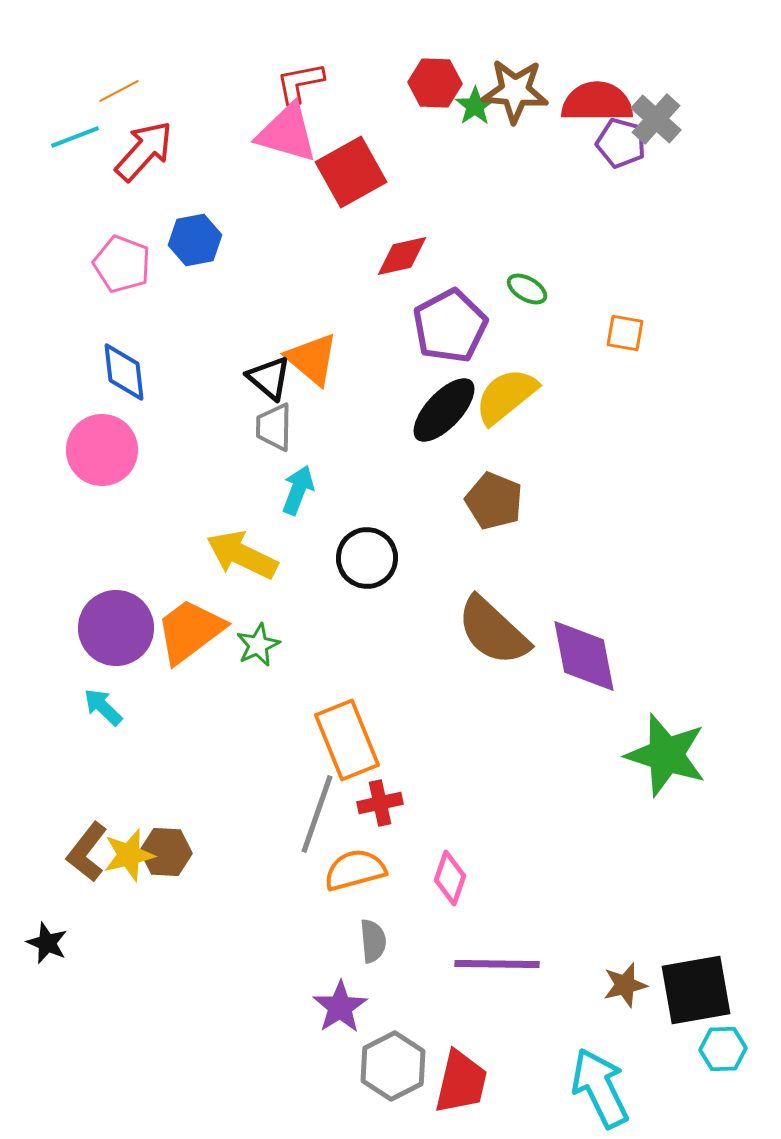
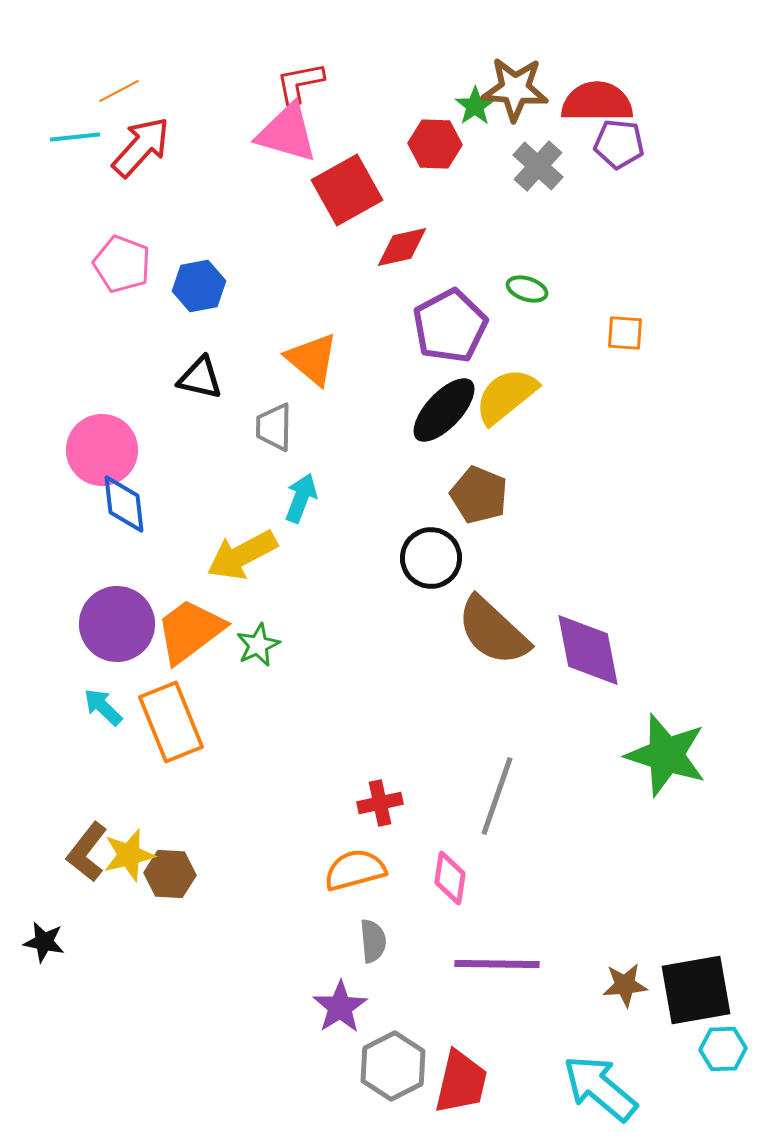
red hexagon at (435, 83): moved 61 px down
brown star at (515, 91): moved 2 px up
gray cross at (656, 119): moved 118 px left, 47 px down
cyan line at (75, 137): rotated 15 degrees clockwise
purple pentagon at (621, 143): moved 2 px left, 1 px down; rotated 9 degrees counterclockwise
red arrow at (144, 151): moved 3 px left, 4 px up
red square at (351, 172): moved 4 px left, 18 px down
blue hexagon at (195, 240): moved 4 px right, 46 px down
red diamond at (402, 256): moved 9 px up
green ellipse at (527, 289): rotated 12 degrees counterclockwise
orange square at (625, 333): rotated 6 degrees counterclockwise
blue diamond at (124, 372): moved 132 px down
black triangle at (269, 378): moved 69 px left; rotated 27 degrees counterclockwise
cyan arrow at (298, 490): moved 3 px right, 8 px down
brown pentagon at (494, 501): moved 15 px left, 6 px up
yellow arrow at (242, 555): rotated 54 degrees counterclockwise
black circle at (367, 558): moved 64 px right
purple circle at (116, 628): moved 1 px right, 4 px up
purple diamond at (584, 656): moved 4 px right, 6 px up
orange rectangle at (347, 740): moved 176 px left, 18 px up
gray line at (317, 814): moved 180 px right, 18 px up
brown hexagon at (166, 852): moved 4 px right, 22 px down
pink diamond at (450, 878): rotated 10 degrees counterclockwise
black star at (47, 943): moved 3 px left, 1 px up; rotated 12 degrees counterclockwise
brown star at (625, 985): rotated 9 degrees clockwise
cyan arrow at (600, 1088): rotated 24 degrees counterclockwise
